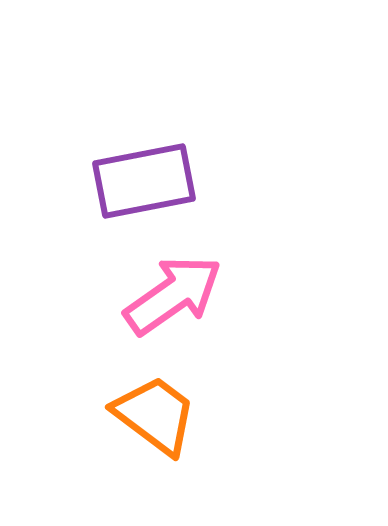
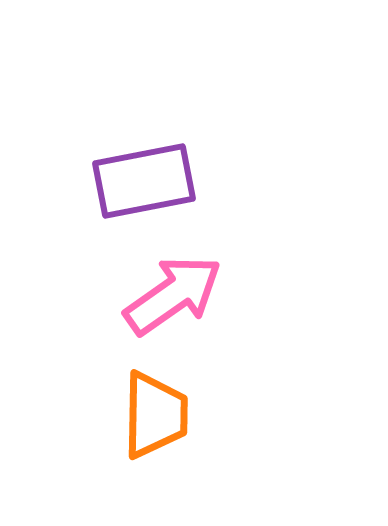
orange trapezoid: rotated 54 degrees clockwise
